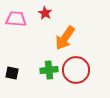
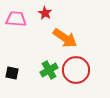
orange arrow: rotated 90 degrees counterclockwise
green cross: rotated 24 degrees counterclockwise
